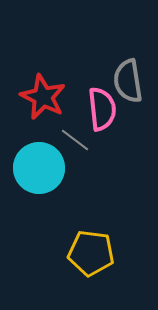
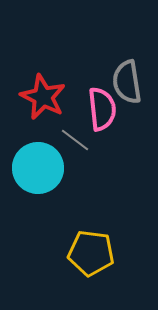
gray semicircle: moved 1 px left, 1 px down
cyan circle: moved 1 px left
